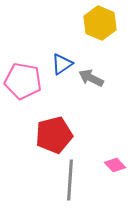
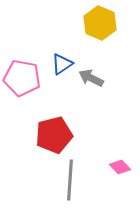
pink pentagon: moved 1 px left, 3 px up
pink diamond: moved 5 px right, 2 px down
